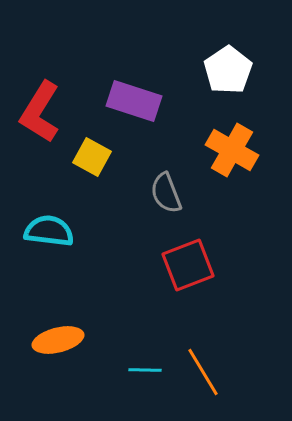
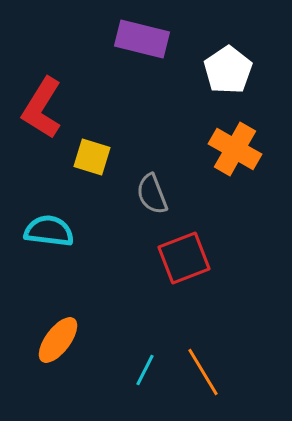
purple rectangle: moved 8 px right, 62 px up; rotated 4 degrees counterclockwise
red L-shape: moved 2 px right, 4 px up
orange cross: moved 3 px right, 1 px up
yellow square: rotated 12 degrees counterclockwise
gray semicircle: moved 14 px left, 1 px down
red square: moved 4 px left, 7 px up
orange ellipse: rotated 39 degrees counterclockwise
cyan line: rotated 64 degrees counterclockwise
